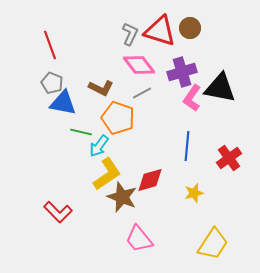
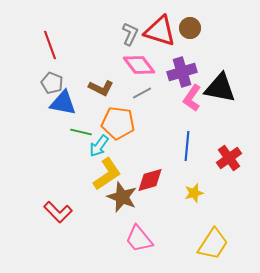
orange pentagon: moved 5 px down; rotated 12 degrees counterclockwise
